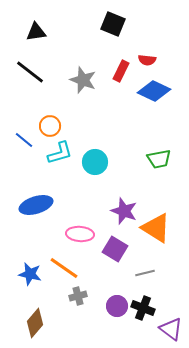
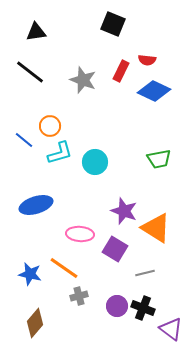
gray cross: moved 1 px right
